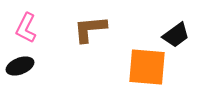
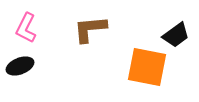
orange square: rotated 6 degrees clockwise
